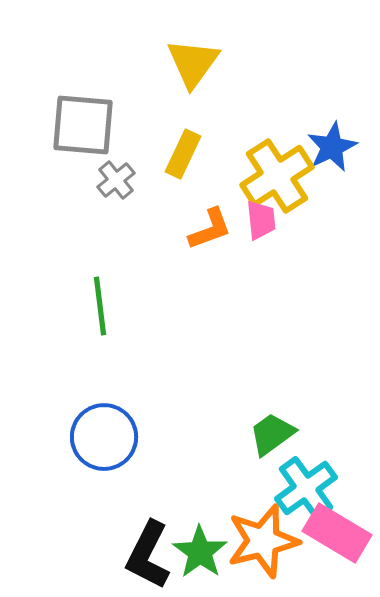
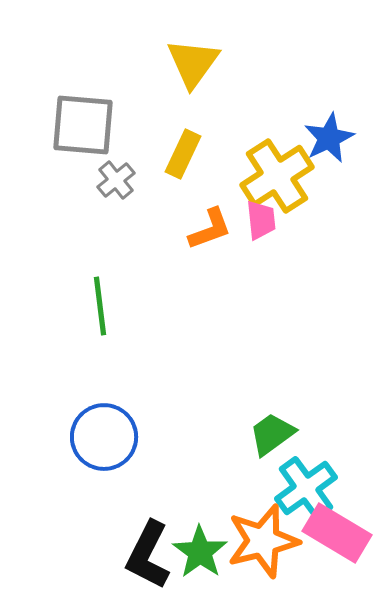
blue star: moved 3 px left, 9 px up
